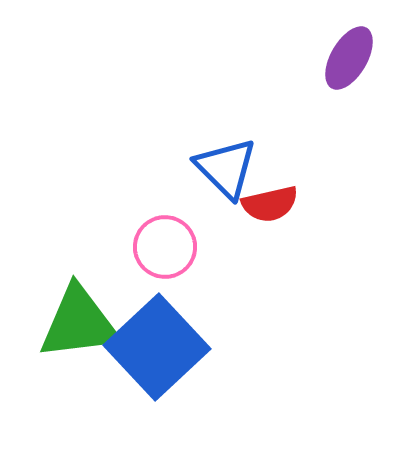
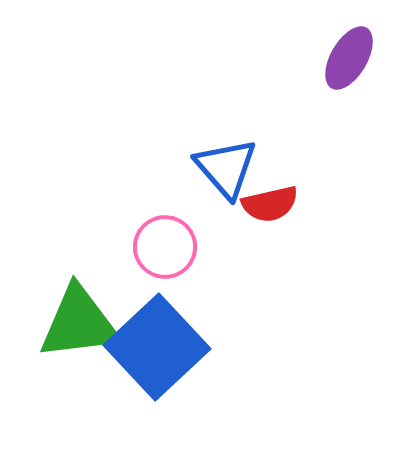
blue triangle: rotated 4 degrees clockwise
